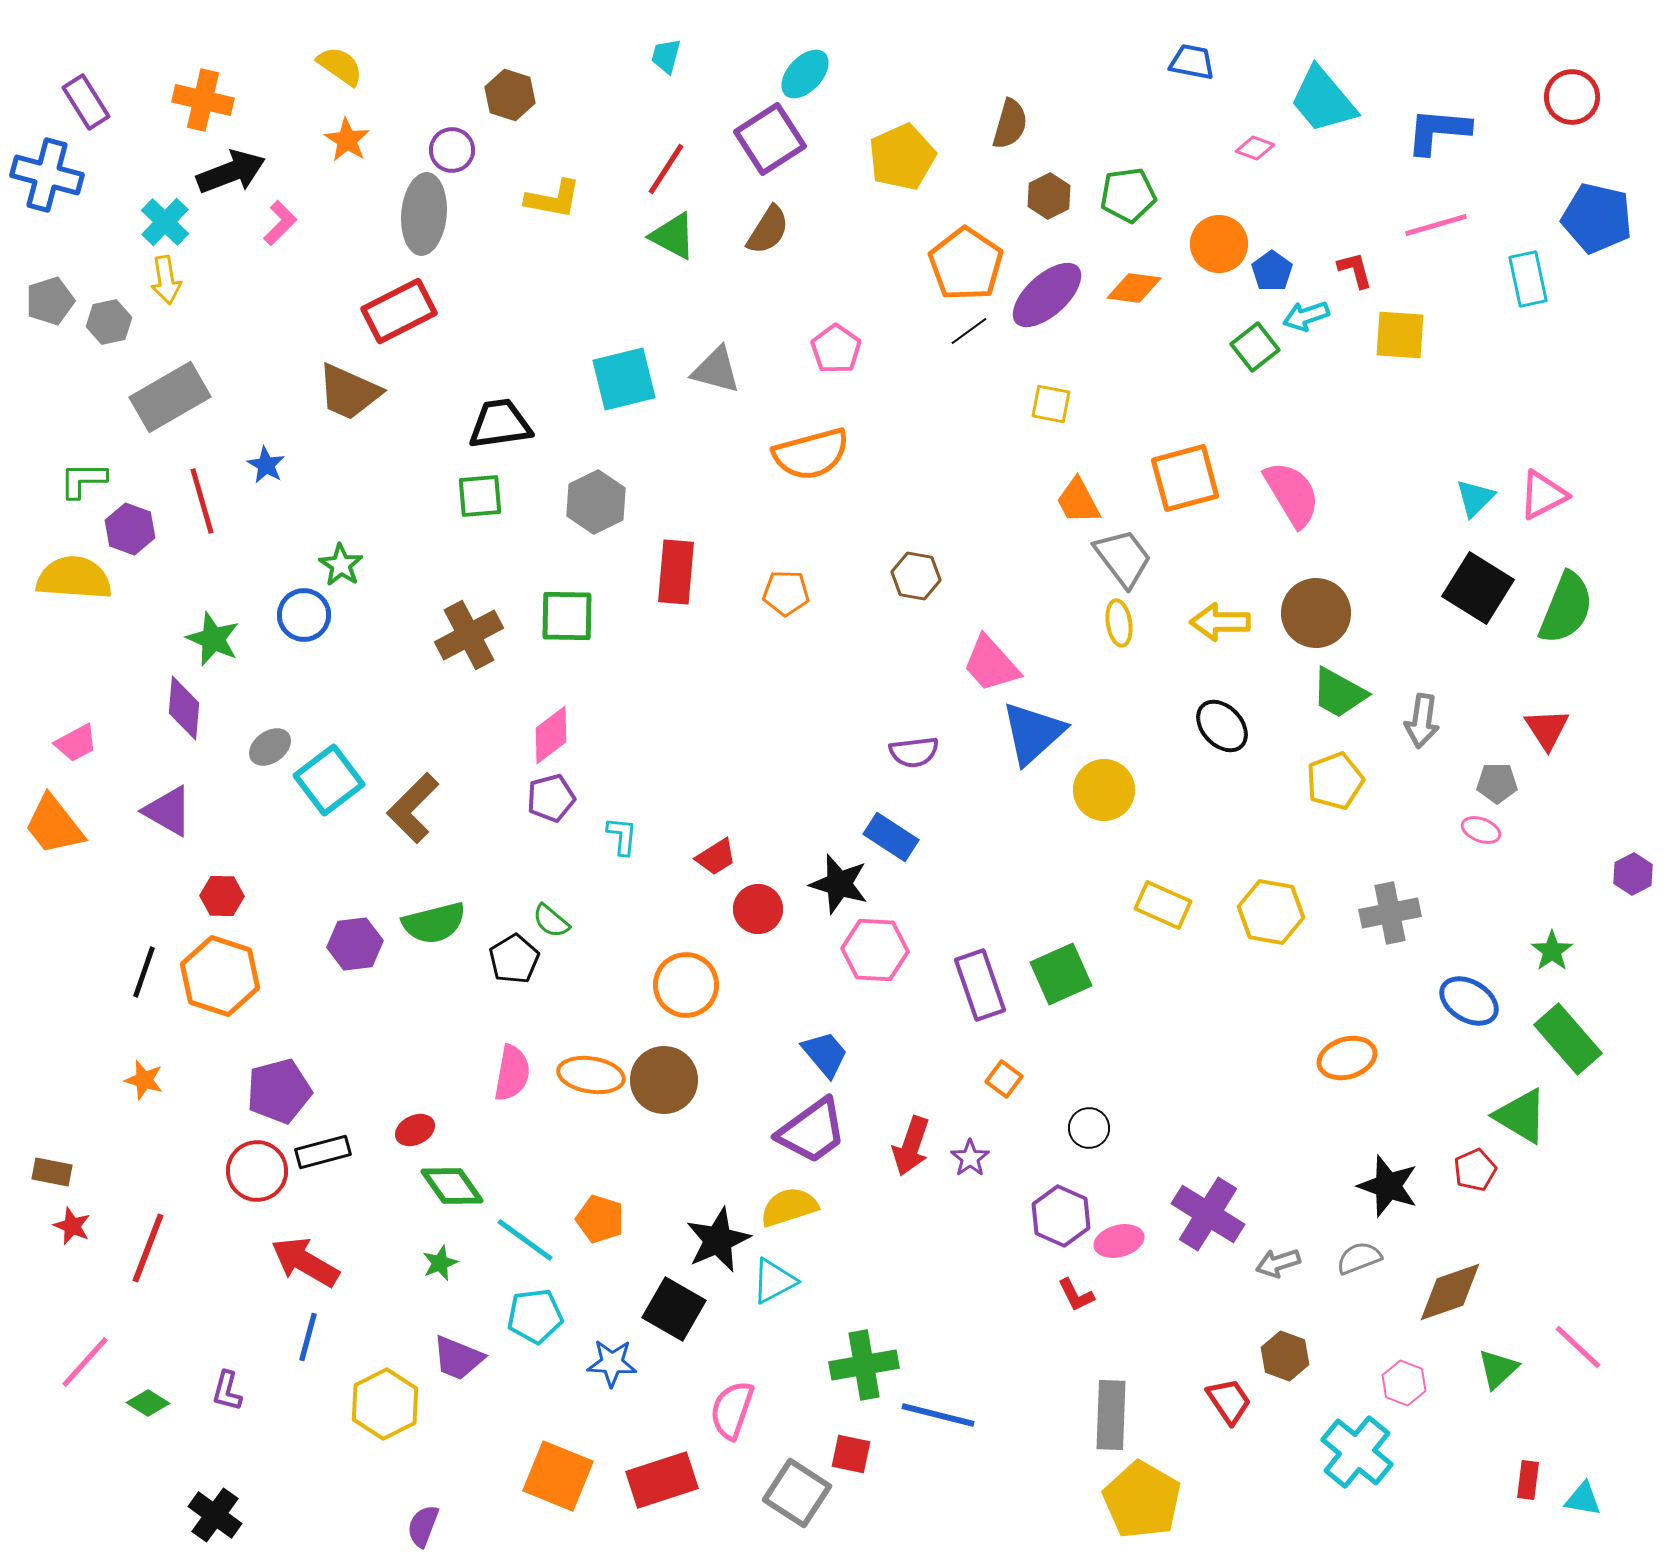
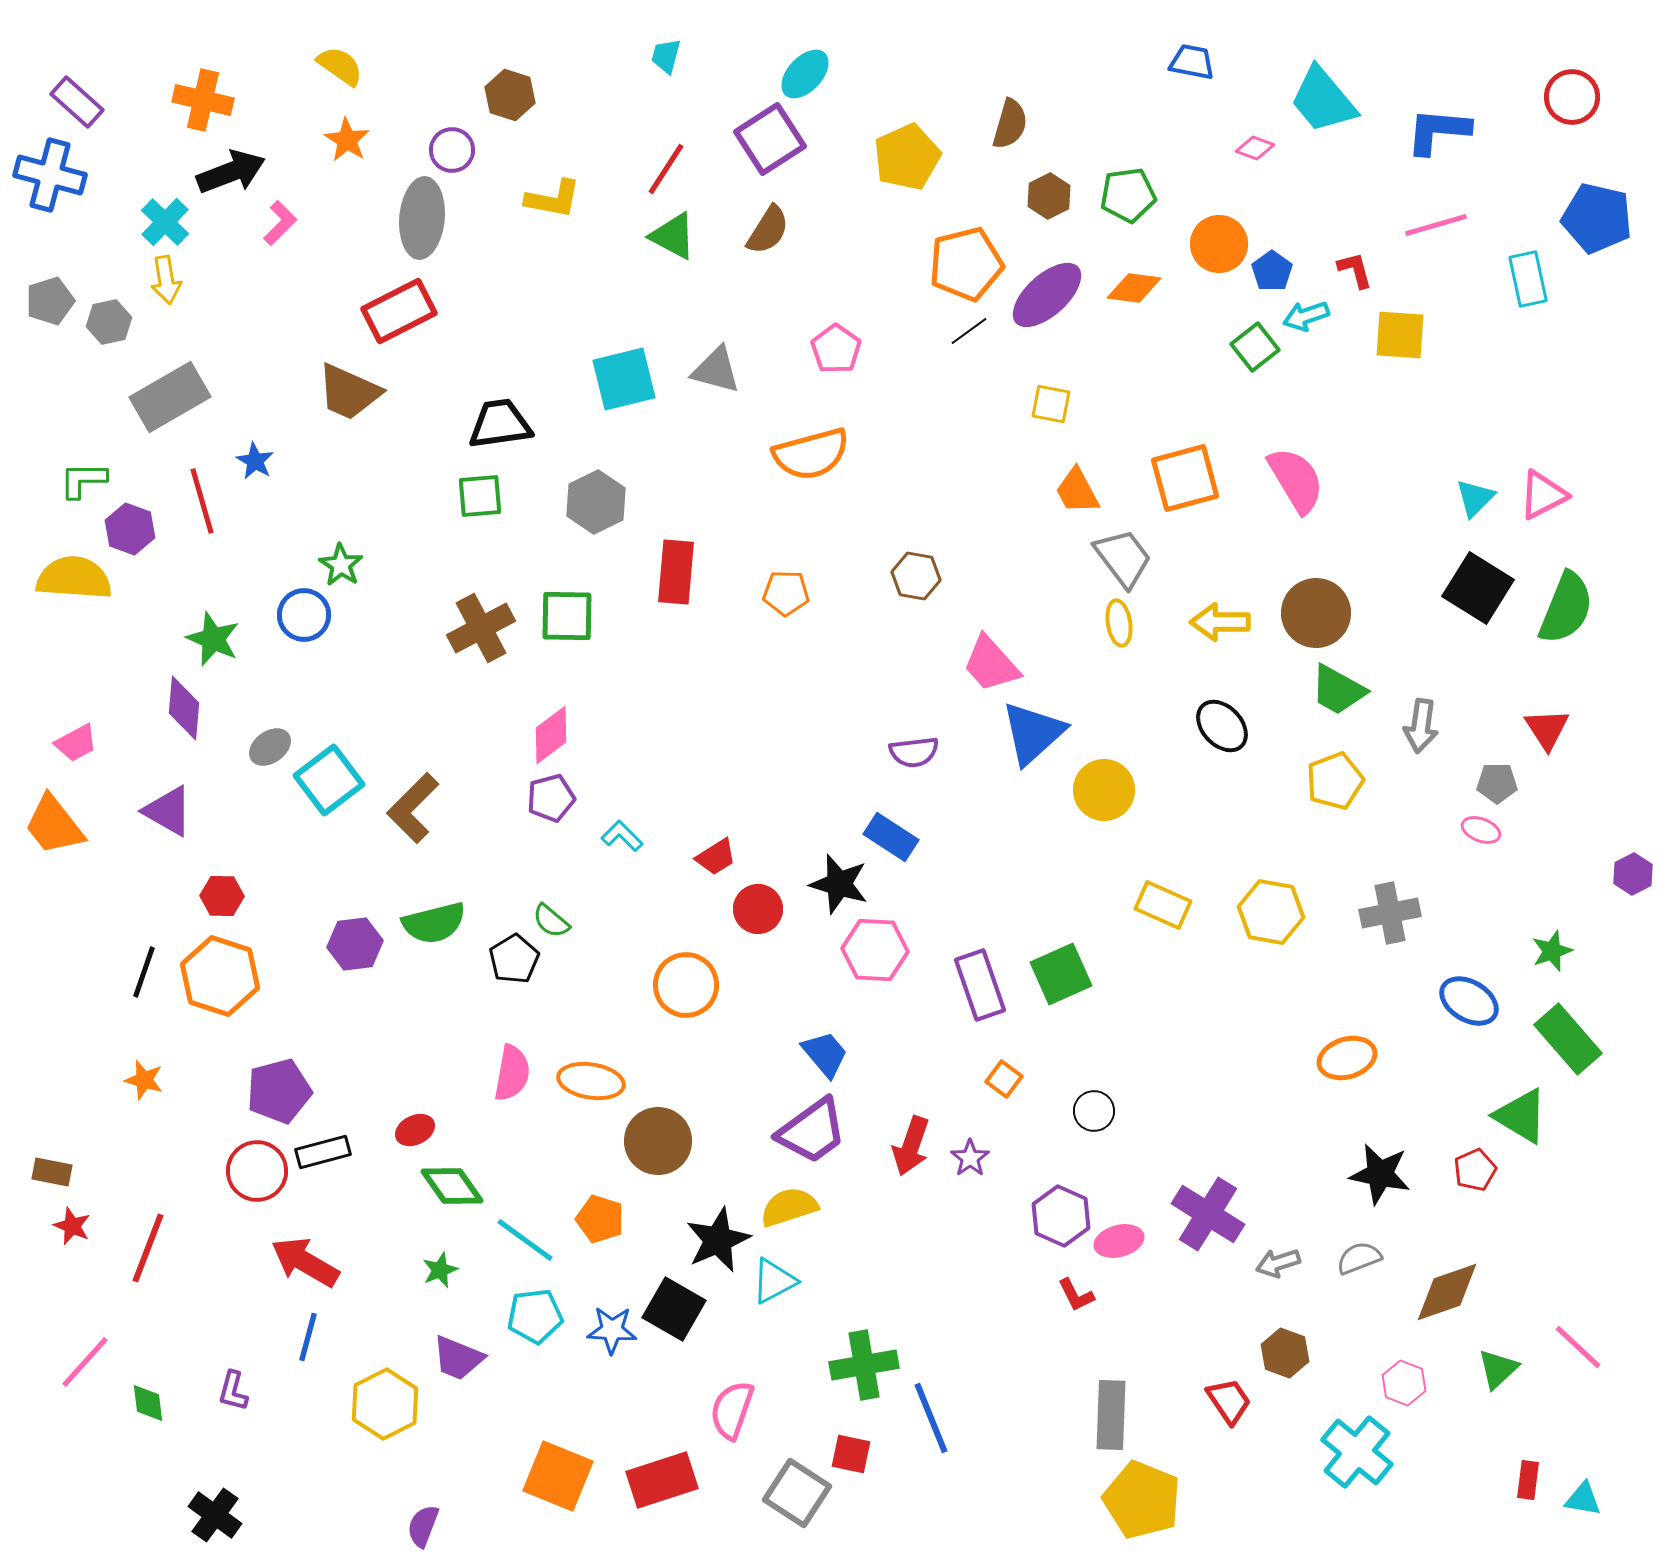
purple rectangle at (86, 102): moved 9 px left; rotated 16 degrees counterclockwise
yellow pentagon at (902, 157): moved 5 px right
blue cross at (47, 175): moved 3 px right
gray ellipse at (424, 214): moved 2 px left, 4 px down
orange pentagon at (966, 264): rotated 24 degrees clockwise
blue star at (266, 465): moved 11 px left, 4 px up
pink semicircle at (1292, 494): moved 4 px right, 14 px up
orange trapezoid at (1078, 501): moved 1 px left, 10 px up
brown cross at (469, 635): moved 12 px right, 7 px up
green trapezoid at (1339, 693): moved 1 px left, 3 px up
gray arrow at (1422, 721): moved 1 px left, 5 px down
cyan L-shape at (622, 836): rotated 51 degrees counterclockwise
green star at (1552, 951): rotated 15 degrees clockwise
orange ellipse at (591, 1075): moved 6 px down
brown circle at (664, 1080): moved 6 px left, 61 px down
black circle at (1089, 1128): moved 5 px right, 17 px up
black star at (1388, 1186): moved 8 px left, 12 px up; rotated 8 degrees counterclockwise
green star at (440, 1263): moved 7 px down
brown diamond at (1450, 1292): moved 3 px left
brown hexagon at (1285, 1356): moved 3 px up
blue star at (612, 1363): moved 33 px up
purple L-shape at (227, 1391): moved 6 px right
green diamond at (148, 1403): rotated 51 degrees clockwise
blue line at (938, 1415): moved 7 px left, 3 px down; rotated 54 degrees clockwise
yellow pentagon at (1142, 1500): rotated 8 degrees counterclockwise
